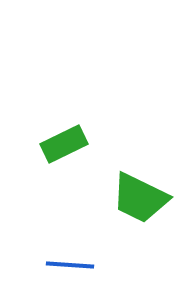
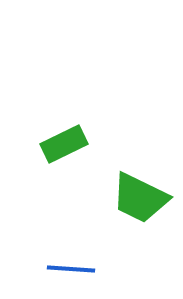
blue line: moved 1 px right, 4 px down
